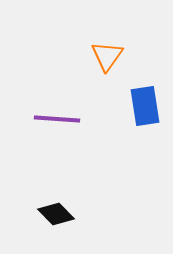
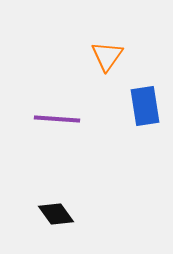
black diamond: rotated 9 degrees clockwise
